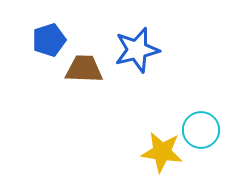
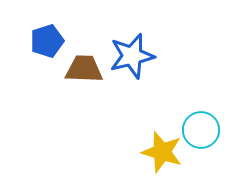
blue pentagon: moved 2 px left, 1 px down
blue star: moved 5 px left, 6 px down
yellow star: rotated 9 degrees clockwise
